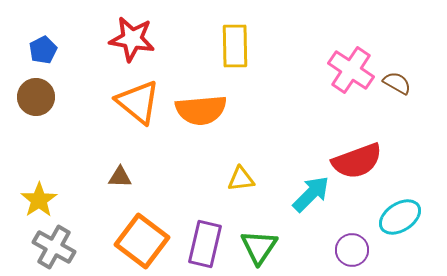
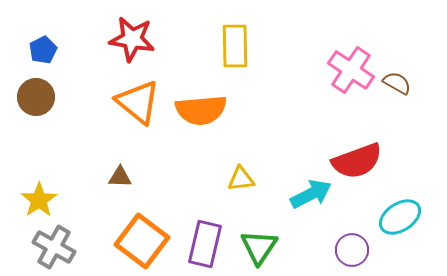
cyan arrow: rotated 18 degrees clockwise
